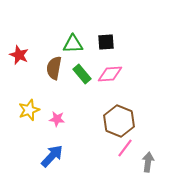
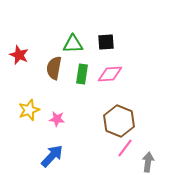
green rectangle: rotated 48 degrees clockwise
